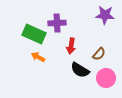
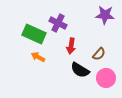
purple cross: moved 1 px right; rotated 30 degrees clockwise
